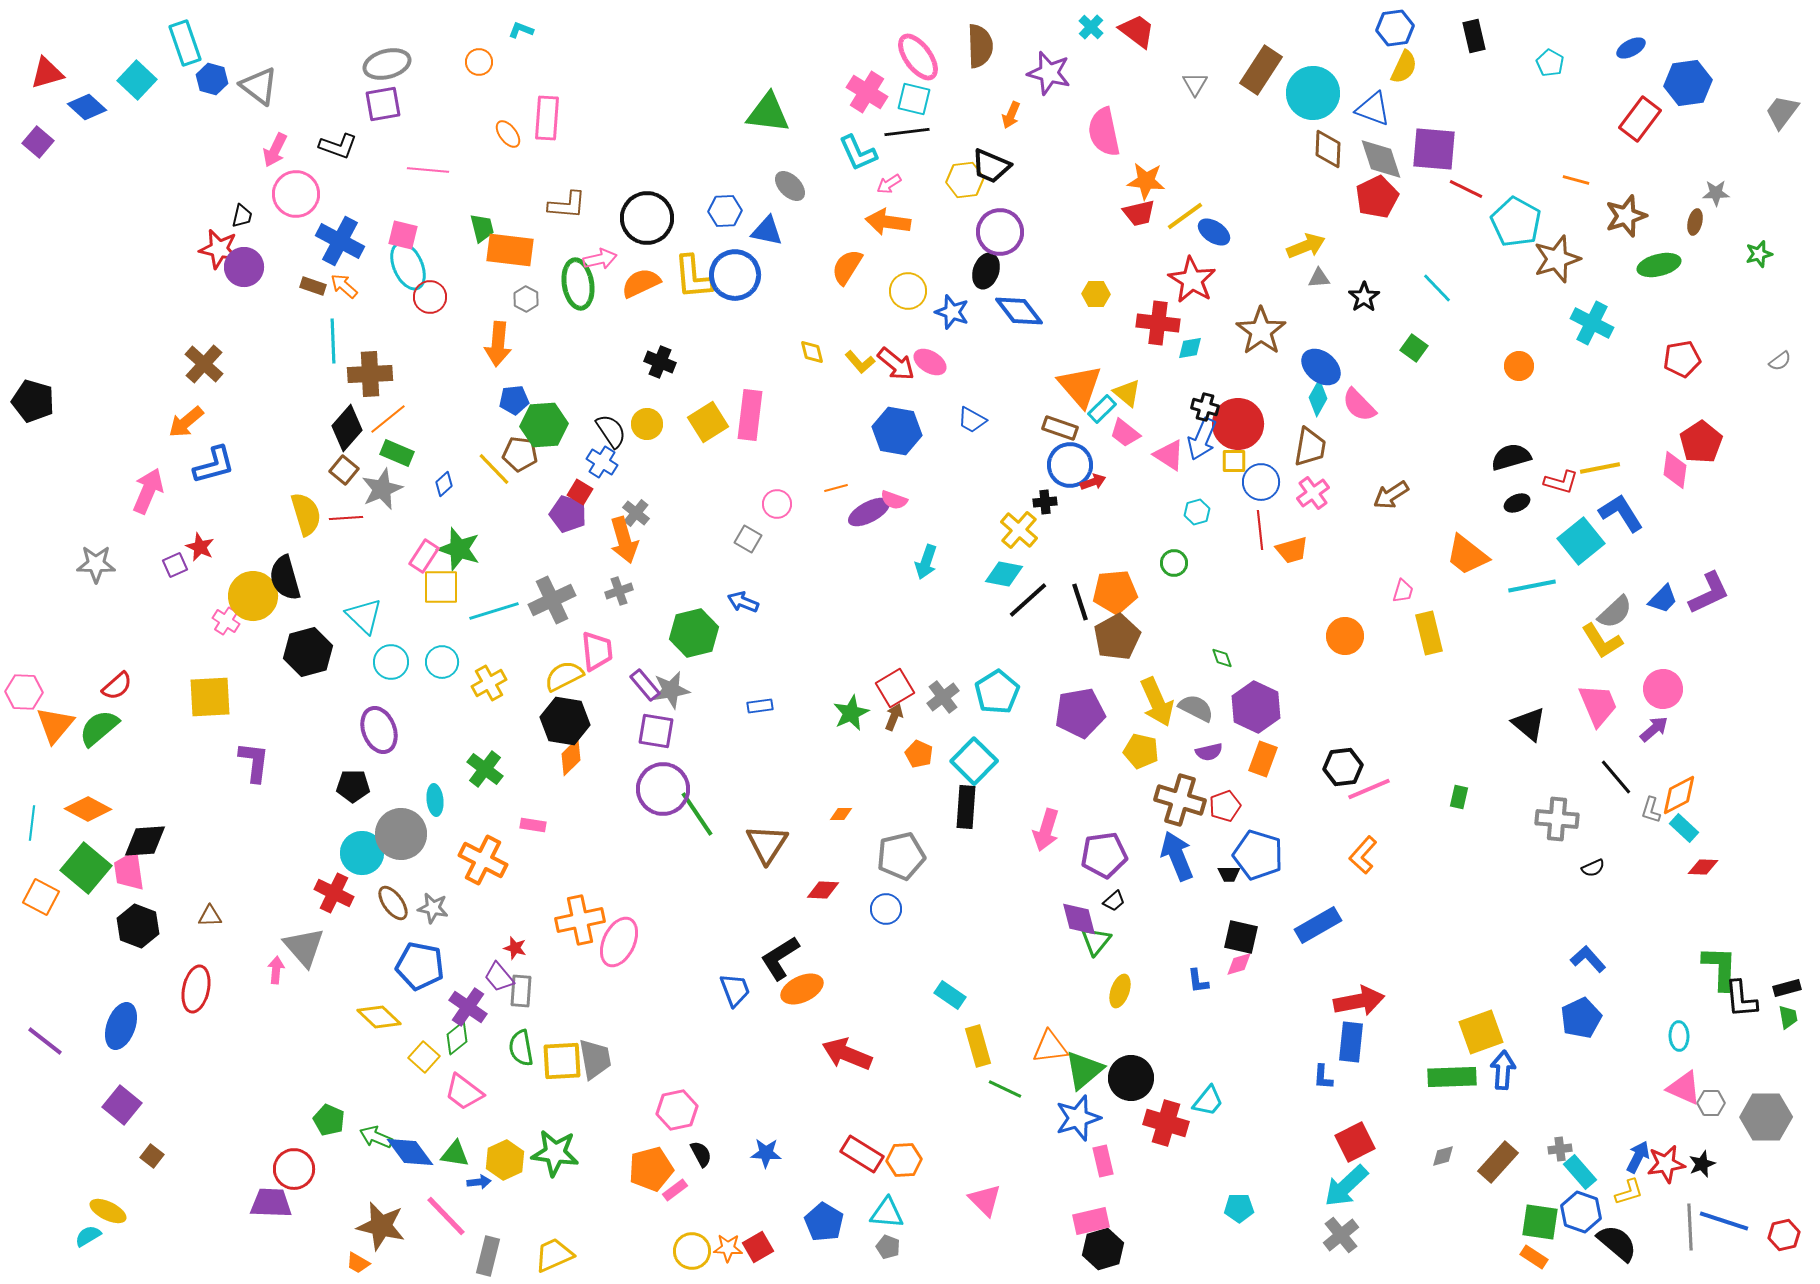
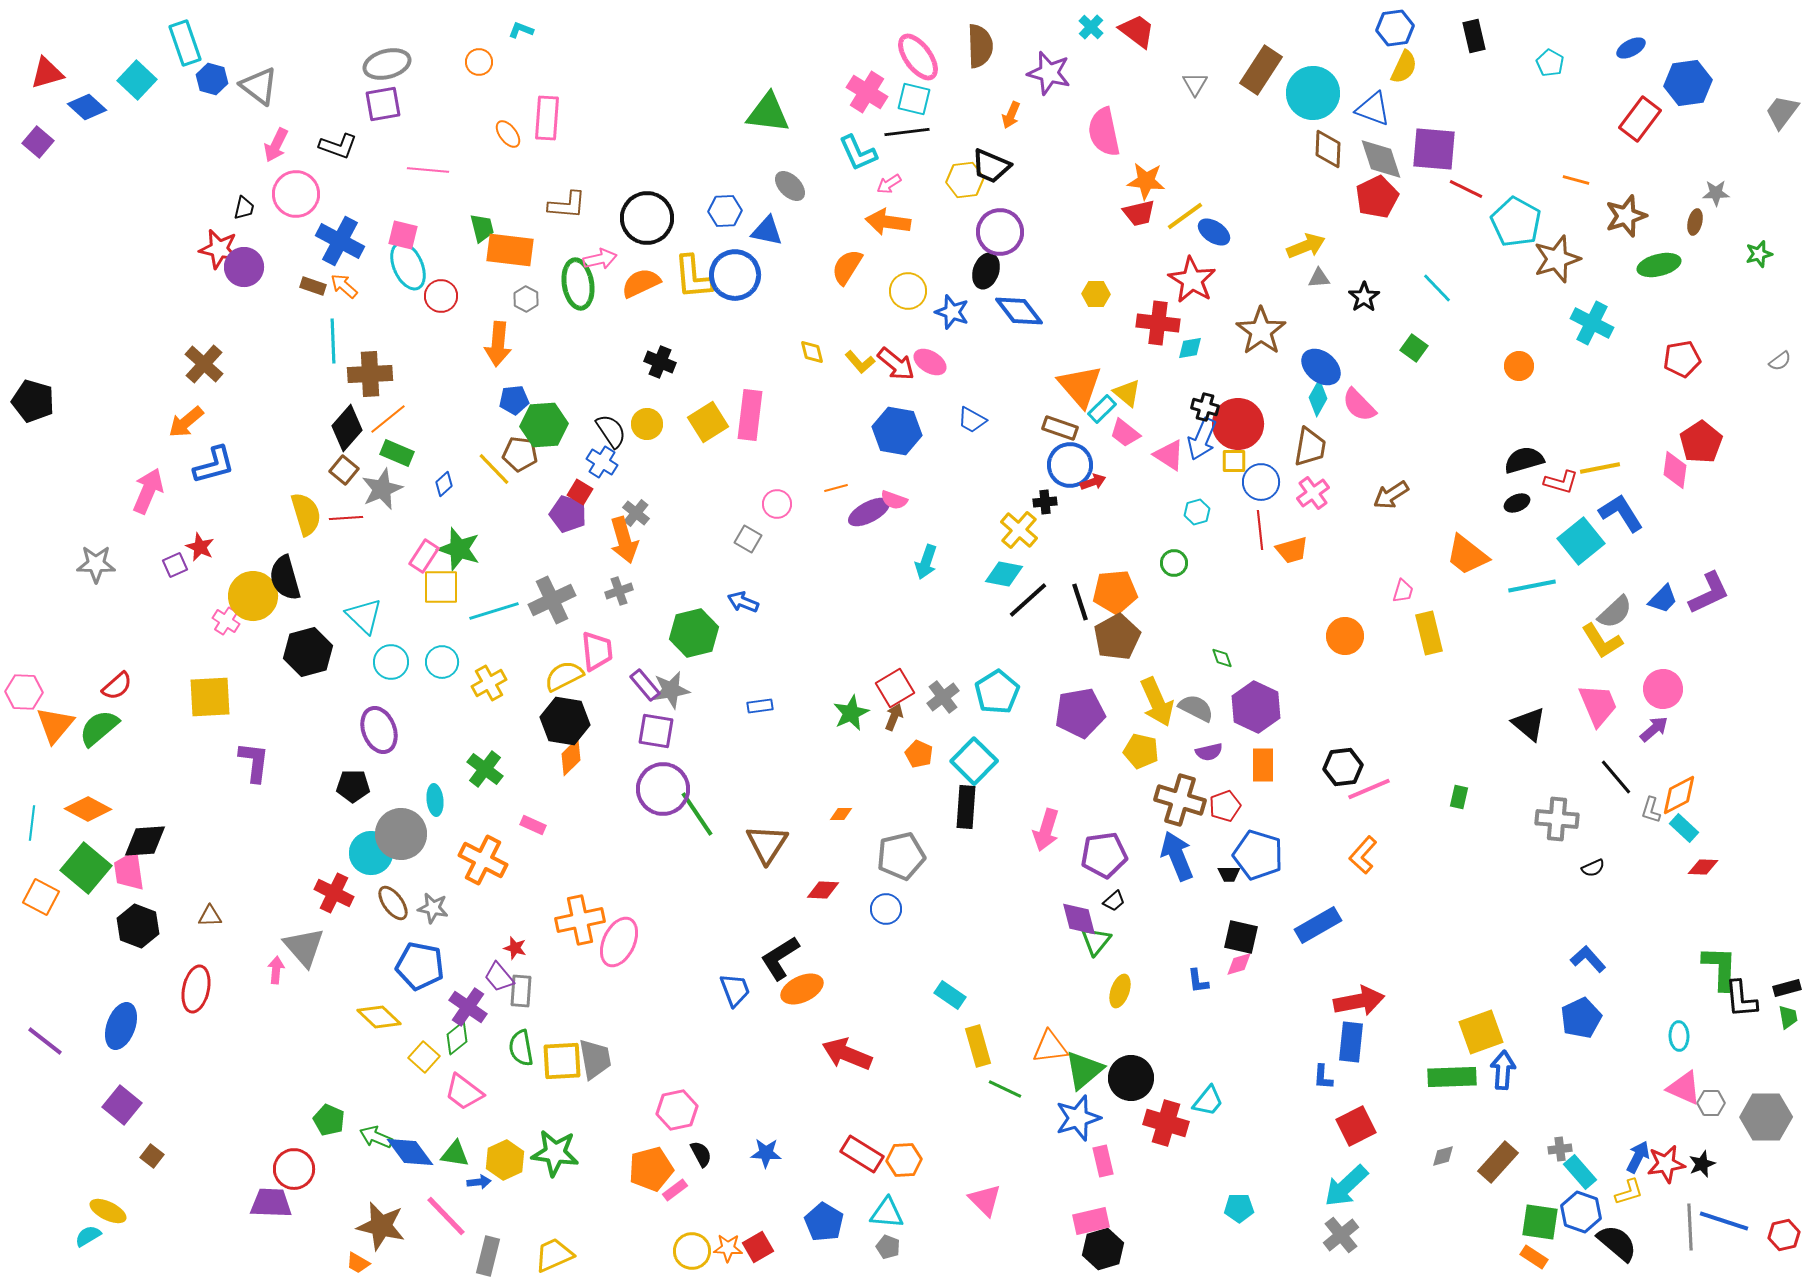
pink arrow at (275, 150): moved 1 px right, 5 px up
black trapezoid at (242, 216): moved 2 px right, 8 px up
red circle at (430, 297): moved 11 px right, 1 px up
black semicircle at (1511, 457): moved 13 px right, 3 px down
orange rectangle at (1263, 759): moved 6 px down; rotated 20 degrees counterclockwise
pink rectangle at (533, 825): rotated 15 degrees clockwise
cyan circle at (362, 853): moved 9 px right
red square at (1355, 1142): moved 1 px right, 16 px up
